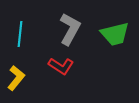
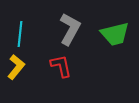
red L-shape: rotated 135 degrees counterclockwise
yellow L-shape: moved 11 px up
